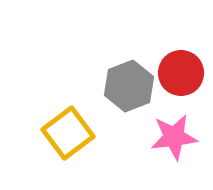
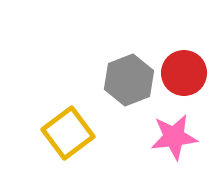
red circle: moved 3 px right
gray hexagon: moved 6 px up
